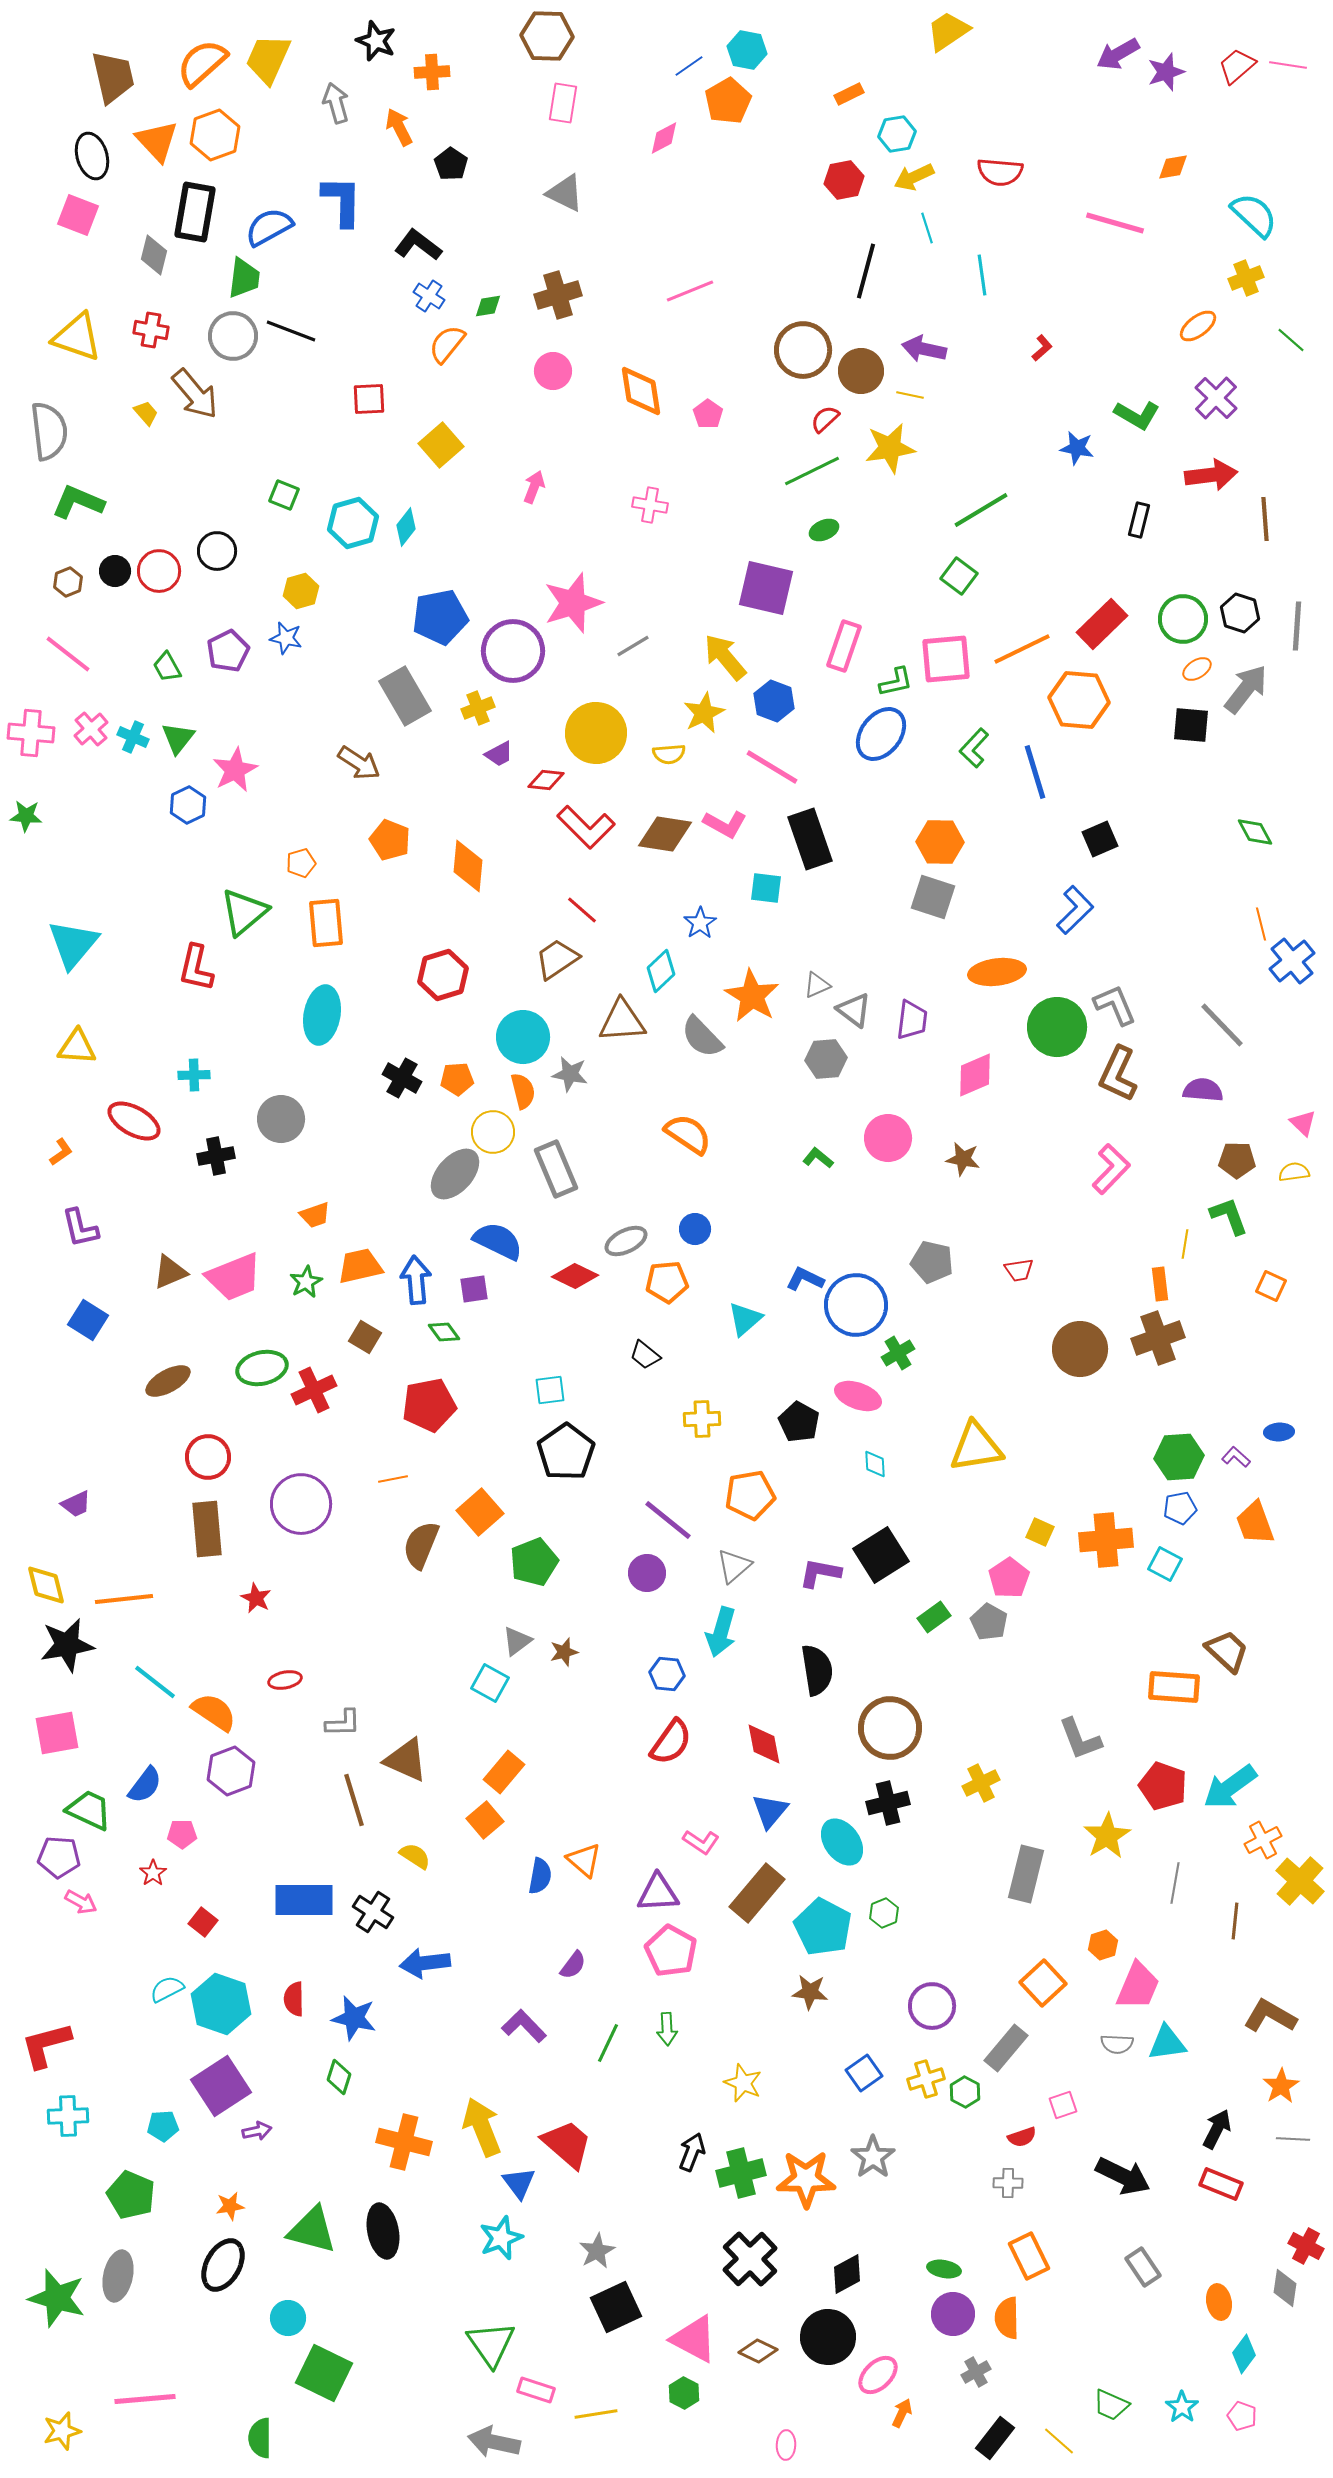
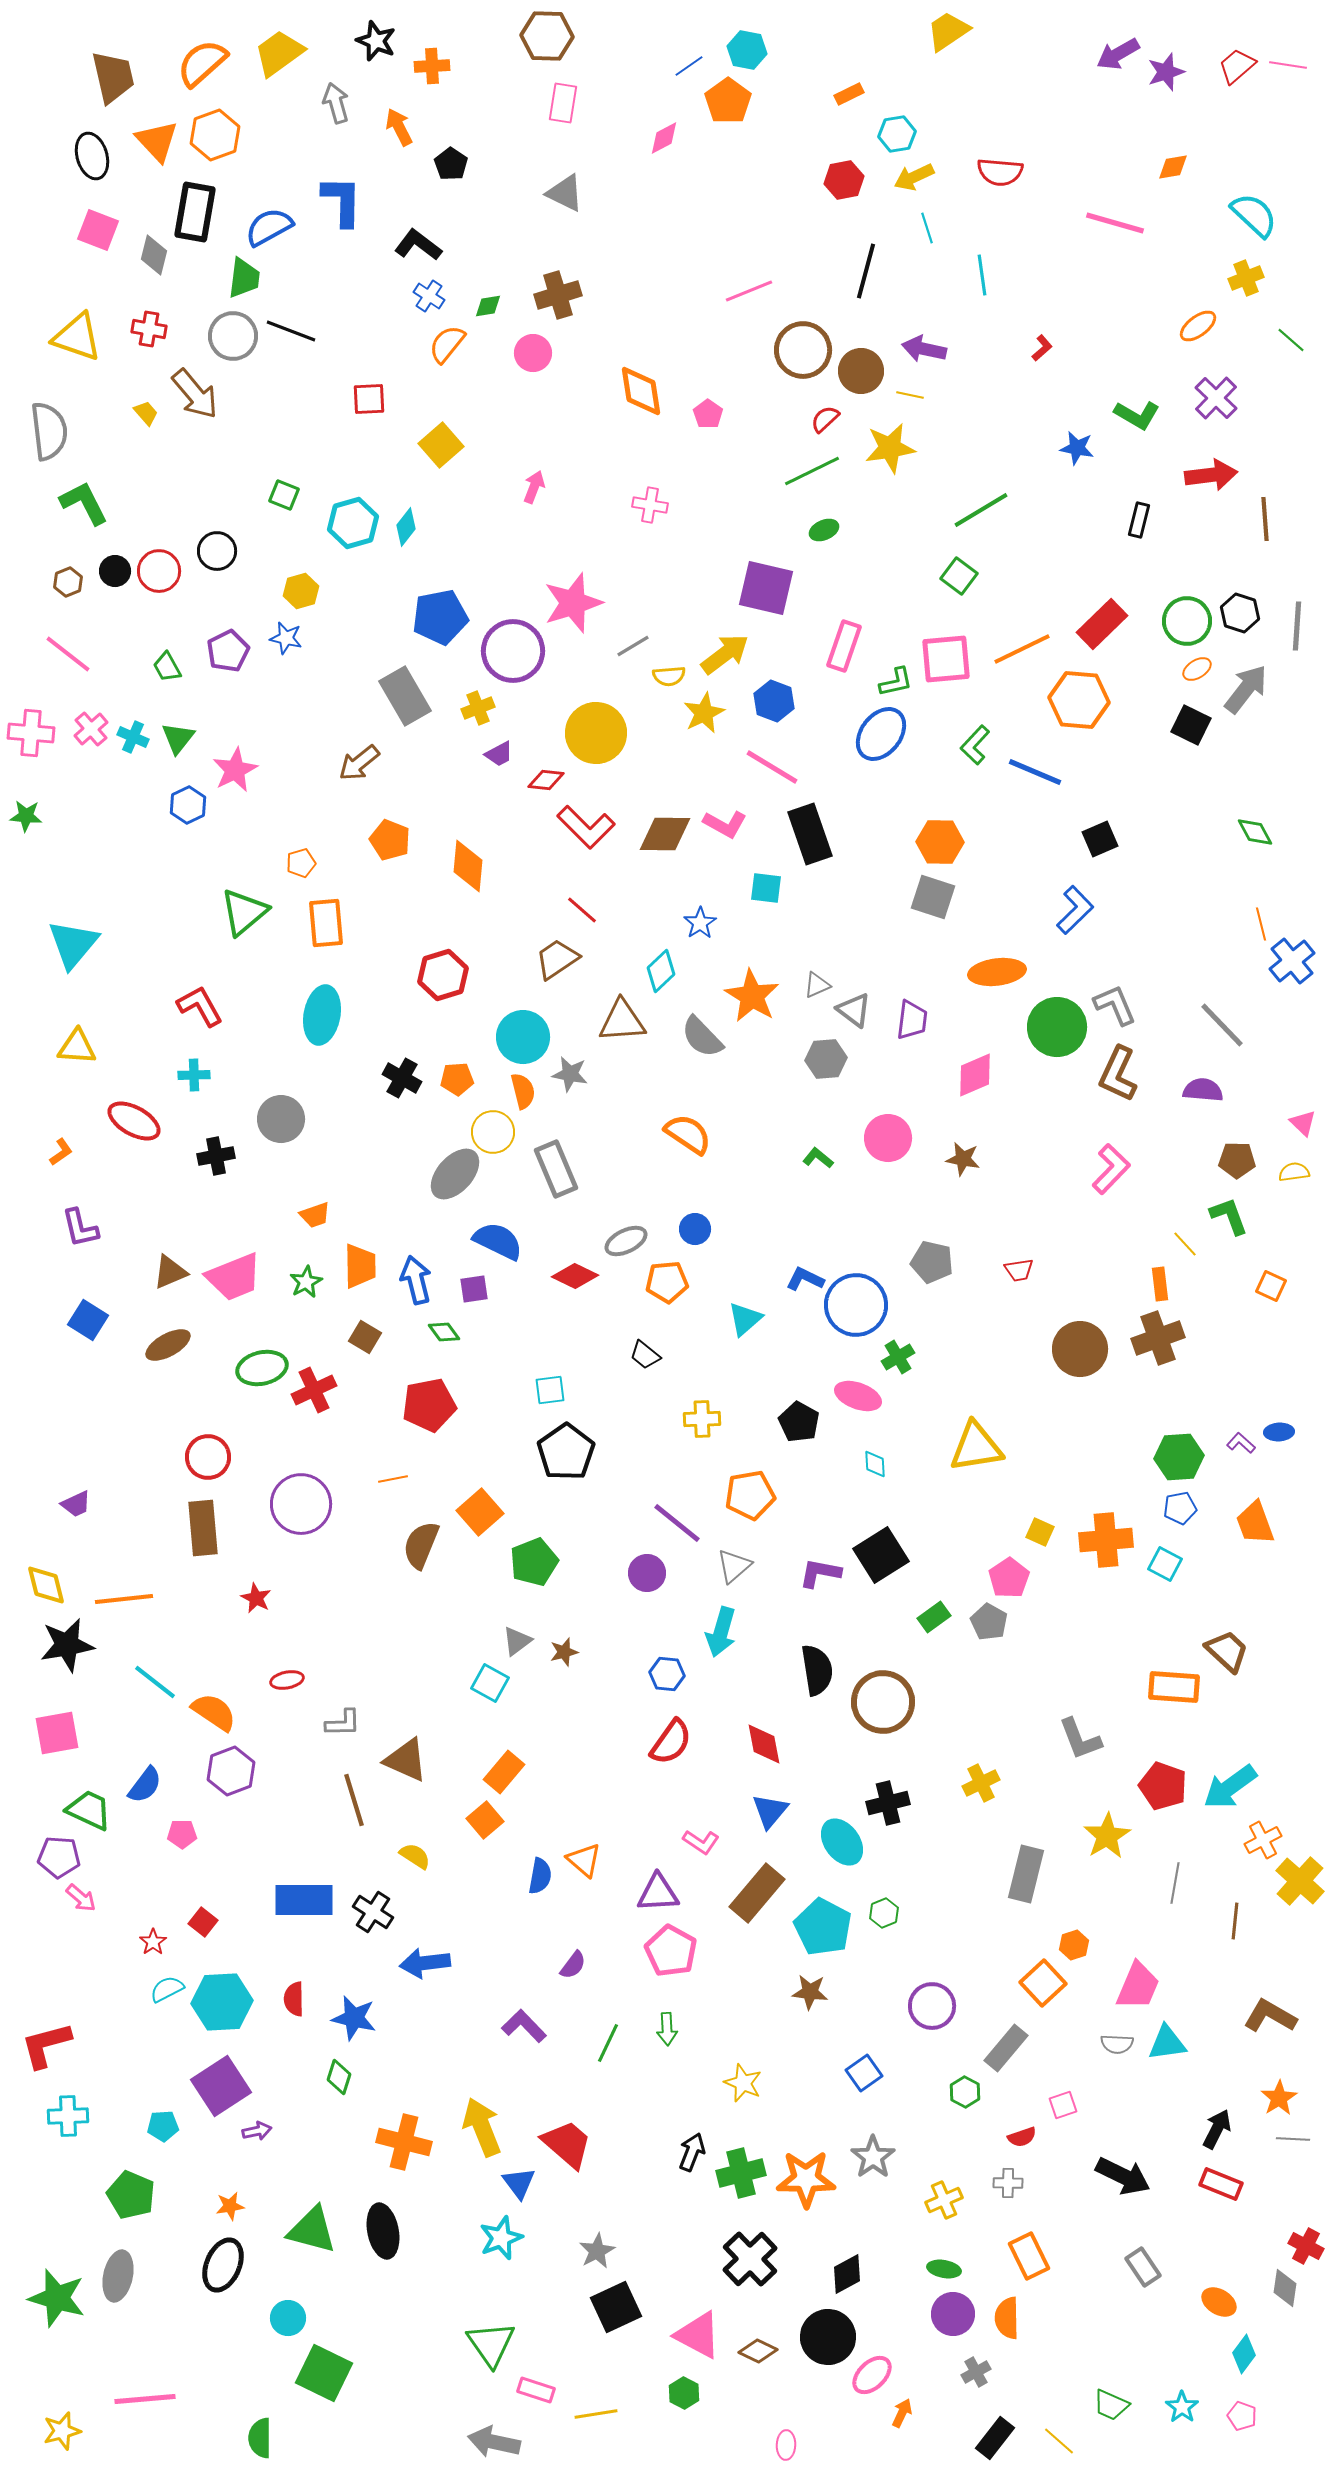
yellow trapezoid at (268, 59): moved 11 px right, 6 px up; rotated 30 degrees clockwise
orange cross at (432, 72): moved 6 px up
orange pentagon at (728, 101): rotated 6 degrees counterclockwise
pink square at (78, 215): moved 20 px right, 15 px down
pink line at (690, 291): moved 59 px right
red cross at (151, 330): moved 2 px left, 1 px up
pink circle at (553, 371): moved 20 px left, 18 px up
green L-shape at (78, 502): moved 6 px right, 1 px down; rotated 40 degrees clockwise
green circle at (1183, 619): moved 4 px right, 2 px down
yellow arrow at (725, 657): moved 3 px up; rotated 93 degrees clockwise
black square at (1191, 725): rotated 21 degrees clockwise
green L-shape at (974, 748): moved 1 px right, 3 px up
yellow semicircle at (669, 754): moved 78 px up
brown arrow at (359, 763): rotated 108 degrees clockwise
blue line at (1035, 772): rotated 50 degrees counterclockwise
brown diamond at (665, 834): rotated 8 degrees counterclockwise
black rectangle at (810, 839): moved 5 px up
red L-shape at (196, 968): moved 4 px right, 38 px down; rotated 138 degrees clockwise
yellow line at (1185, 1244): rotated 52 degrees counterclockwise
orange trapezoid at (360, 1266): rotated 102 degrees clockwise
blue arrow at (416, 1280): rotated 9 degrees counterclockwise
green cross at (898, 1353): moved 4 px down
brown ellipse at (168, 1381): moved 36 px up
purple L-shape at (1236, 1457): moved 5 px right, 14 px up
purple line at (668, 1520): moved 9 px right, 3 px down
brown rectangle at (207, 1529): moved 4 px left, 1 px up
red ellipse at (285, 1680): moved 2 px right
brown circle at (890, 1728): moved 7 px left, 26 px up
red star at (153, 1873): moved 69 px down
pink arrow at (81, 1902): moved 4 px up; rotated 12 degrees clockwise
orange hexagon at (1103, 1945): moved 29 px left
cyan hexagon at (221, 2004): moved 1 px right, 2 px up; rotated 22 degrees counterclockwise
yellow cross at (926, 2079): moved 18 px right, 121 px down; rotated 6 degrees counterclockwise
orange star at (1281, 2086): moved 2 px left, 12 px down
black ellipse at (223, 2265): rotated 6 degrees counterclockwise
orange ellipse at (1219, 2302): rotated 48 degrees counterclockwise
pink triangle at (694, 2339): moved 4 px right, 4 px up
pink ellipse at (878, 2375): moved 6 px left
